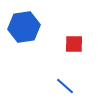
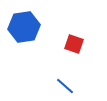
red square: rotated 18 degrees clockwise
